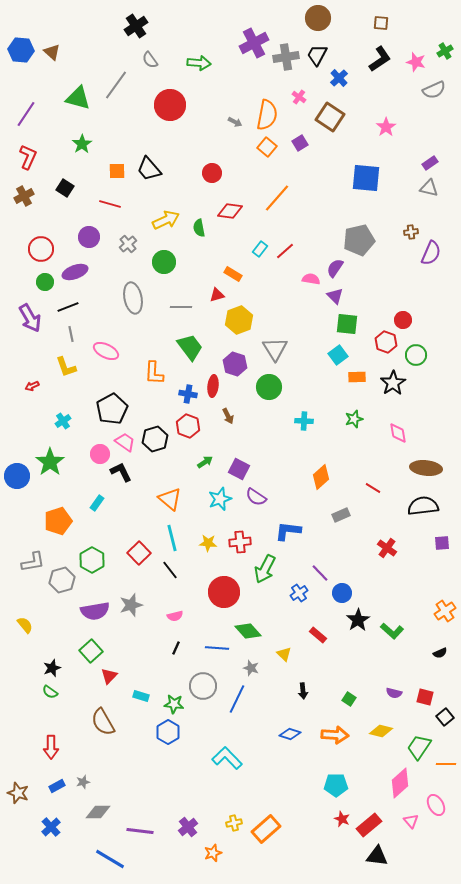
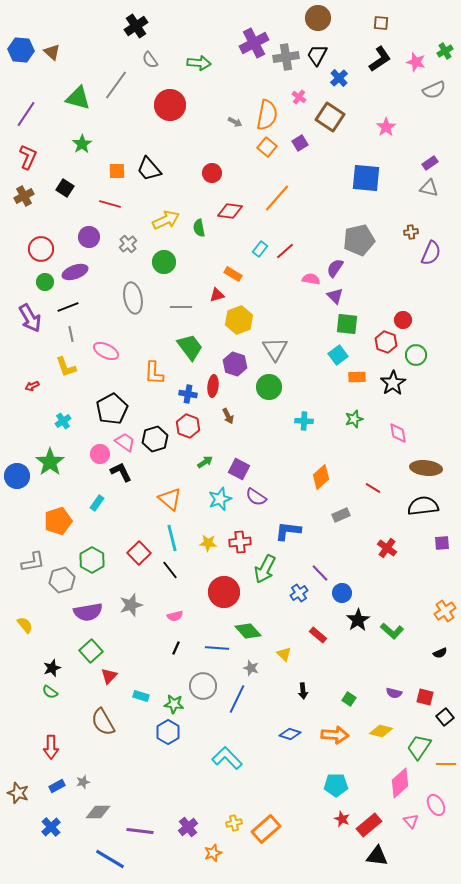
purple semicircle at (95, 611): moved 7 px left, 1 px down
